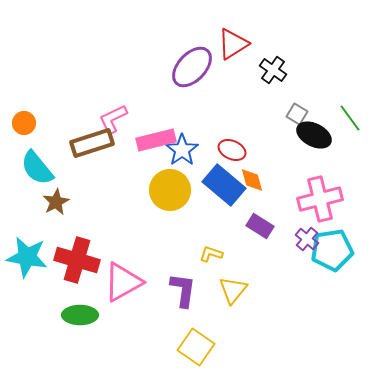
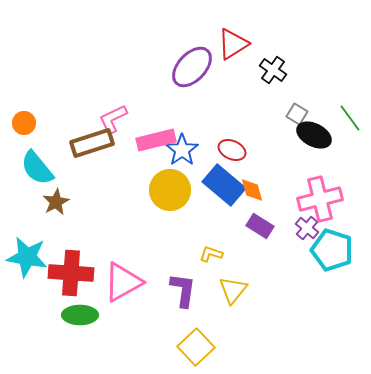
orange diamond: moved 10 px down
purple cross: moved 11 px up
cyan pentagon: rotated 27 degrees clockwise
red cross: moved 6 px left, 13 px down; rotated 12 degrees counterclockwise
yellow square: rotated 12 degrees clockwise
